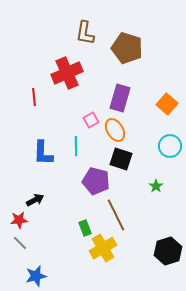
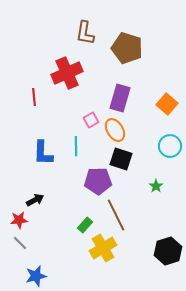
purple pentagon: moved 2 px right; rotated 16 degrees counterclockwise
green rectangle: moved 3 px up; rotated 63 degrees clockwise
